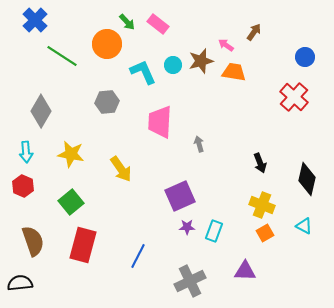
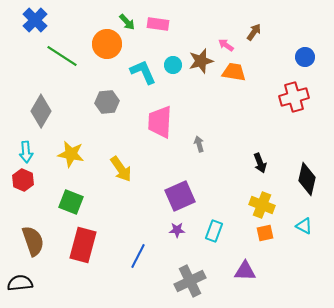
pink rectangle: rotated 30 degrees counterclockwise
red cross: rotated 32 degrees clockwise
red hexagon: moved 6 px up
green square: rotated 30 degrees counterclockwise
purple star: moved 10 px left, 3 px down
orange square: rotated 18 degrees clockwise
